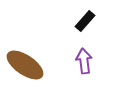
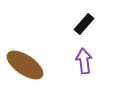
black rectangle: moved 1 px left, 3 px down
